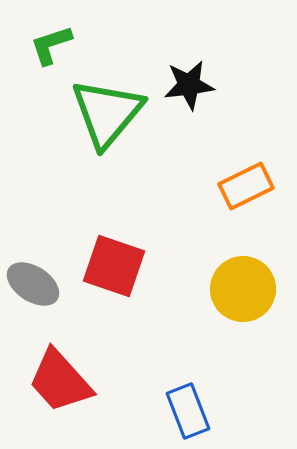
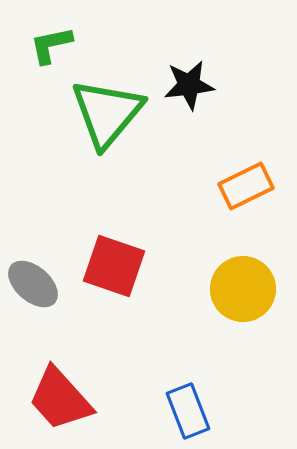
green L-shape: rotated 6 degrees clockwise
gray ellipse: rotated 8 degrees clockwise
red trapezoid: moved 18 px down
